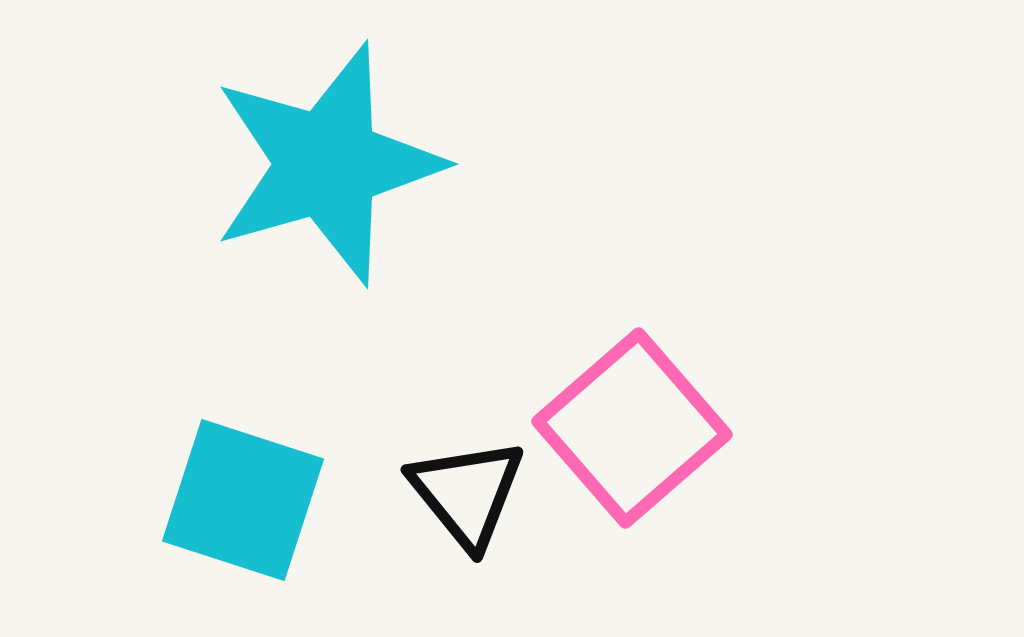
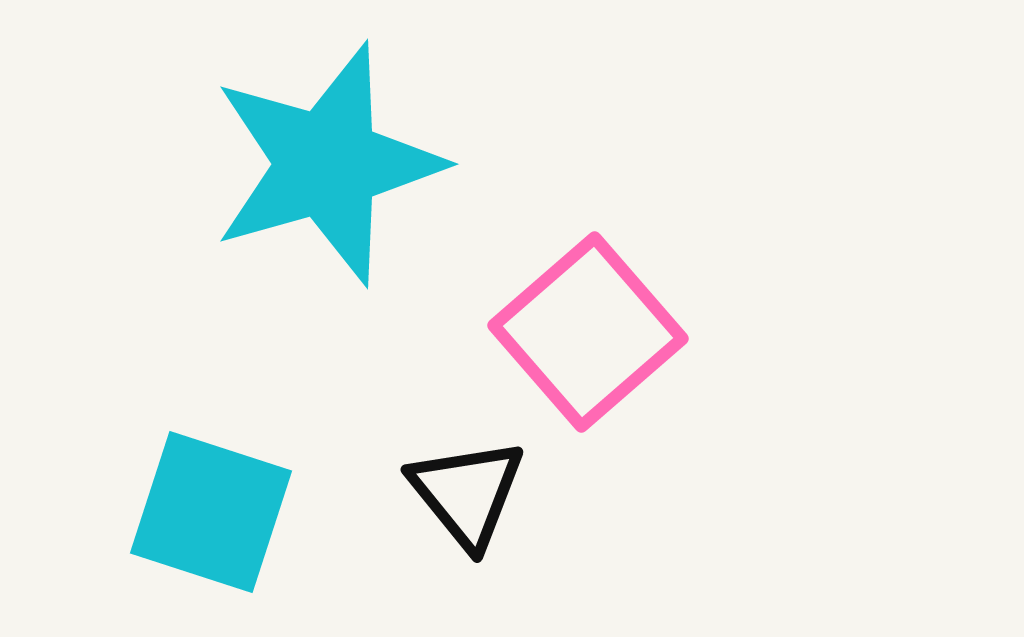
pink square: moved 44 px left, 96 px up
cyan square: moved 32 px left, 12 px down
